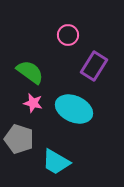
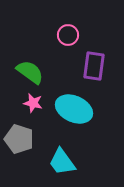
purple rectangle: rotated 24 degrees counterclockwise
cyan trapezoid: moved 6 px right; rotated 24 degrees clockwise
